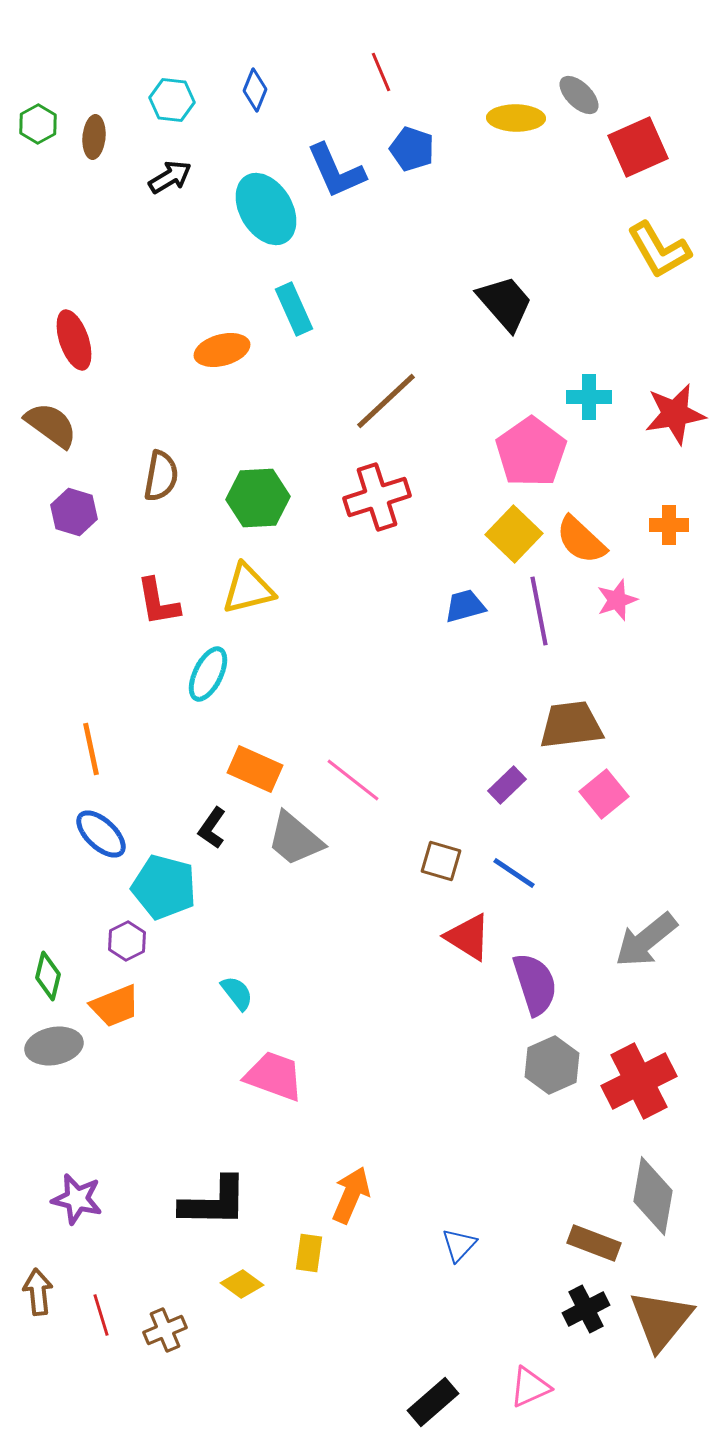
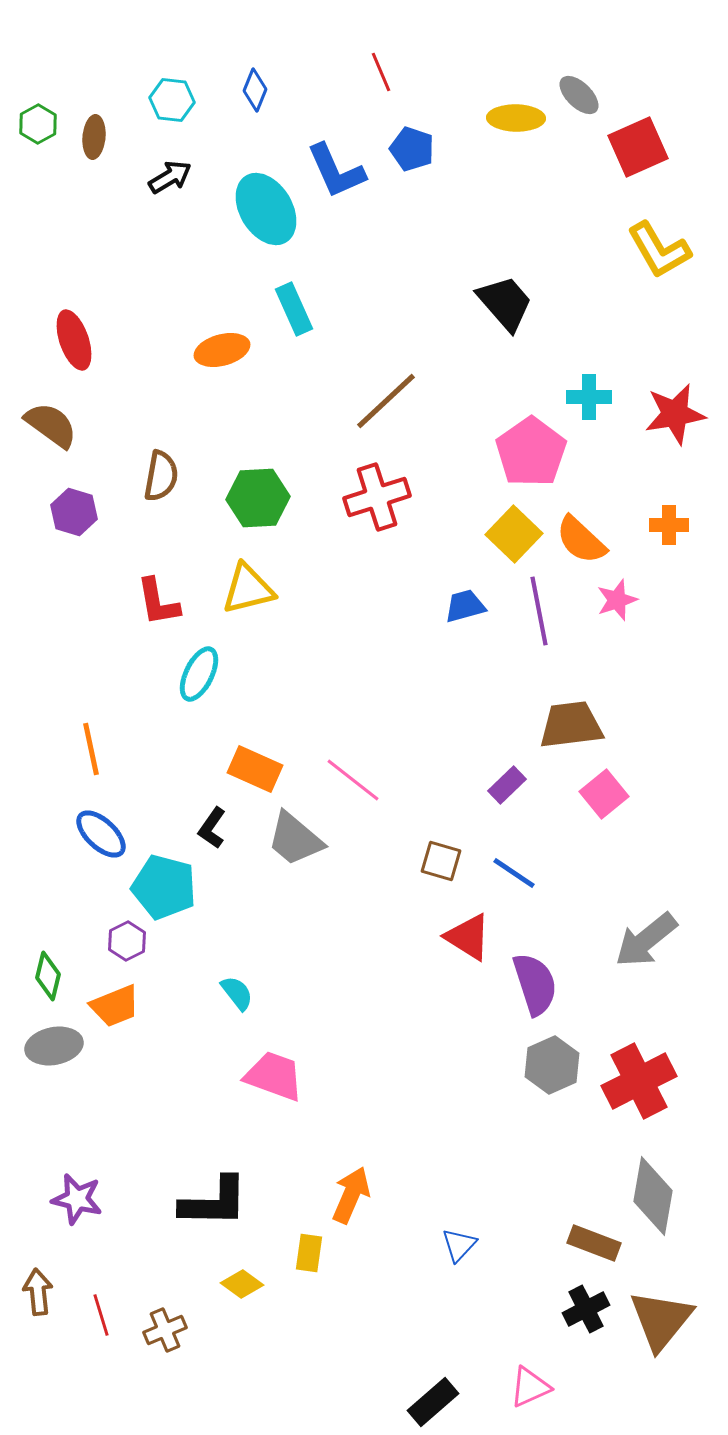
cyan ellipse at (208, 674): moved 9 px left
